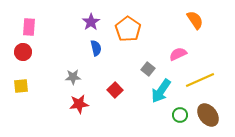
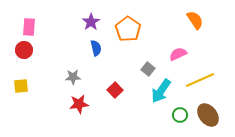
red circle: moved 1 px right, 2 px up
